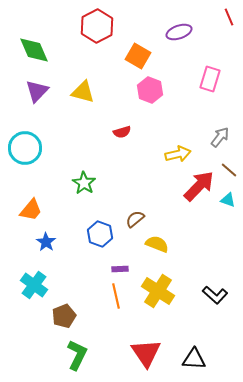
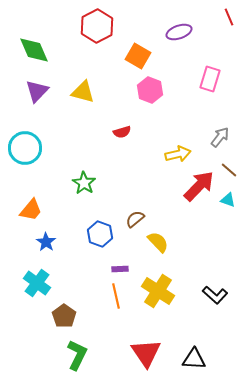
yellow semicircle: moved 1 px right, 2 px up; rotated 25 degrees clockwise
cyan cross: moved 3 px right, 2 px up
brown pentagon: rotated 15 degrees counterclockwise
